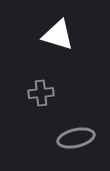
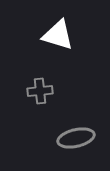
gray cross: moved 1 px left, 2 px up
